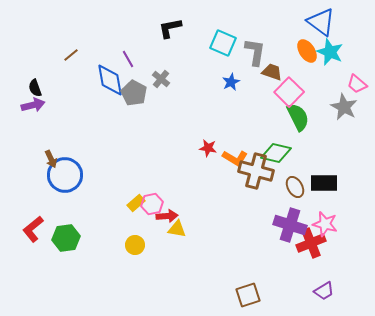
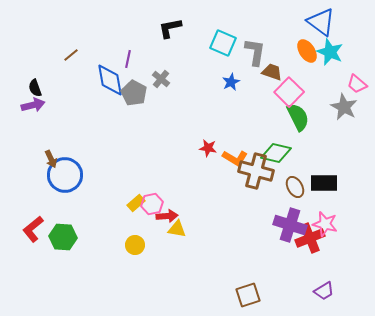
purple line: rotated 42 degrees clockwise
green hexagon: moved 3 px left, 1 px up; rotated 12 degrees clockwise
red cross: moved 1 px left, 5 px up
